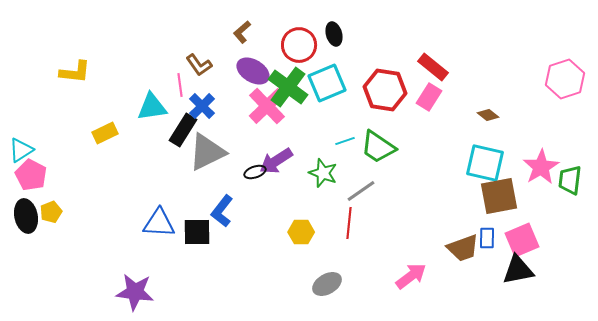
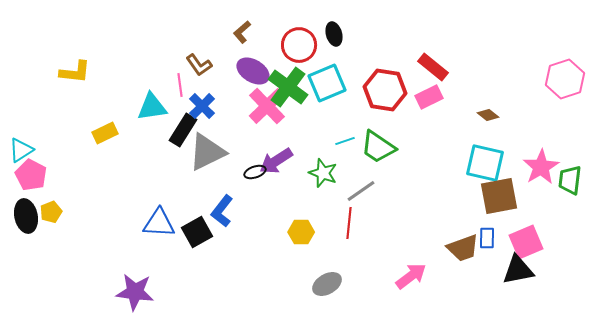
pink rectangle at (429, 97): rotated 32 degrees clockwise
black square at (197, 232): rotated 28 degrees counterclockwise
pink square at (522, 240): moved 4 px right, 2 px down
